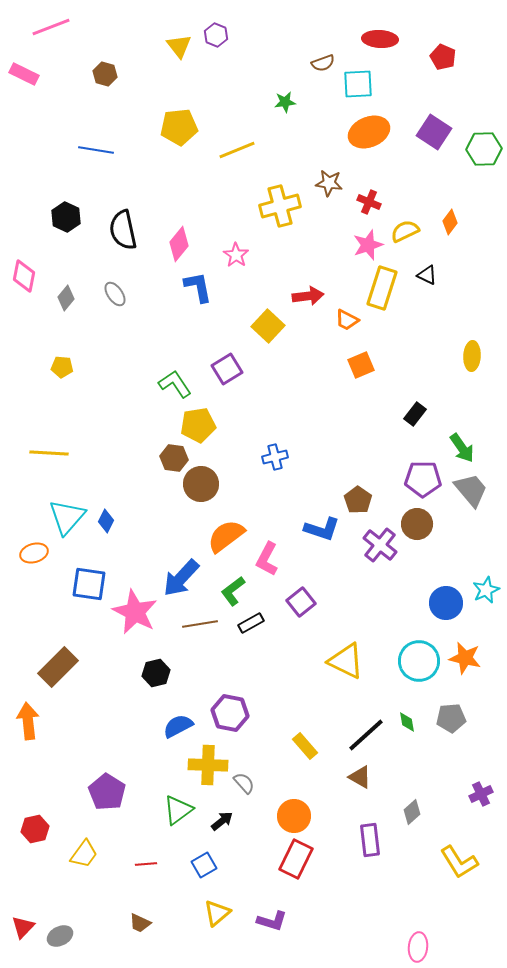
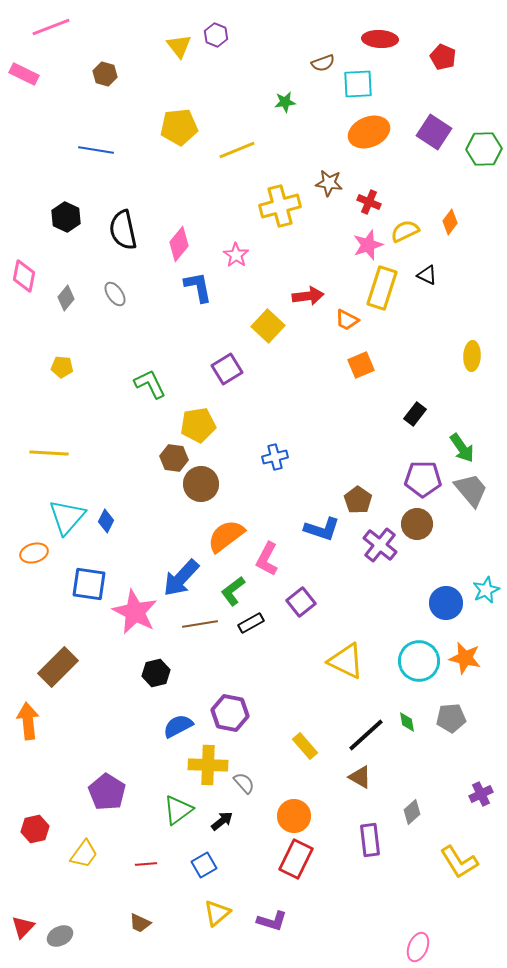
green L-shape at (175, 384): moved 25 px left; rotated 8 degrees clockwise
pink ellipse at (418, 947): rotated 16 degrees clockwise
